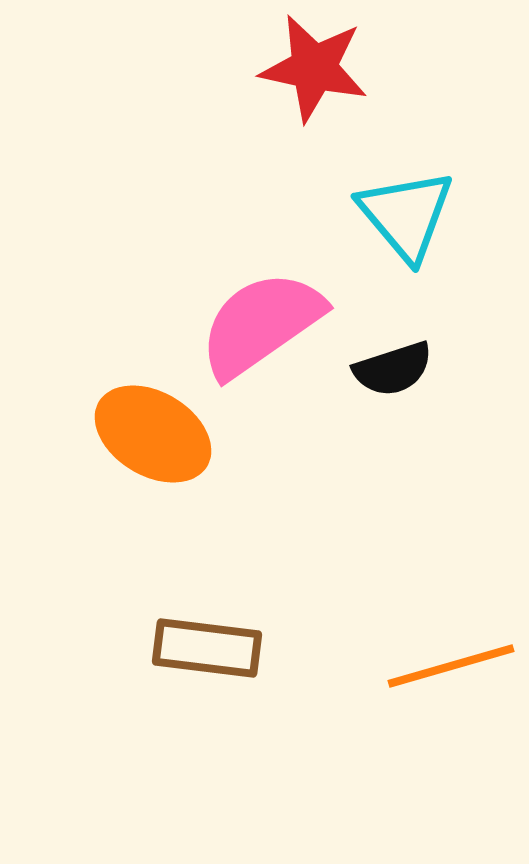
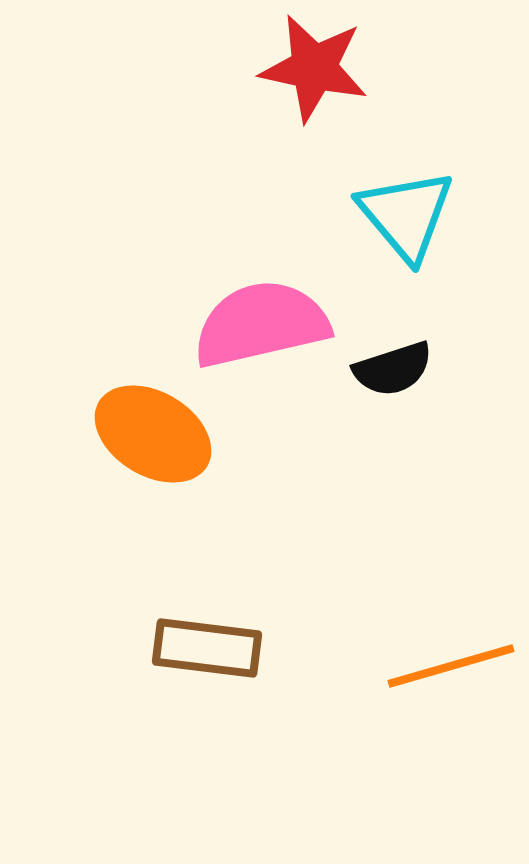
pink semicircle: rotated 22 degrees clockwise
